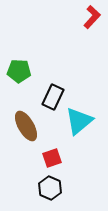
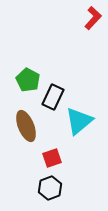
red L-shape: moved 1 px right, 1 px down
green pentagon: moved 9 px right, 9 px down; rotated 25 degrees clockwise
brown ellipse: rotated 8 degrees clockwise
black hexagon: rotated 15 degrees clockwise
